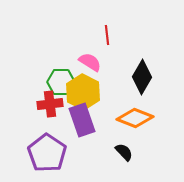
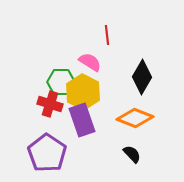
red cross: rotated 25 degrees clockwise
black semicircle: moved 8 px right, 2 px down
